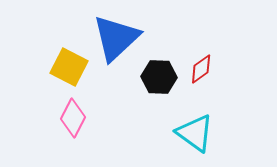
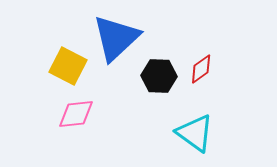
yellow square: moved 1 px left, 1 px up
black hexagon: moved 1 px up
pink diamond: moved 3 px right, 4 px up; rotated 57 degrees clockwise
